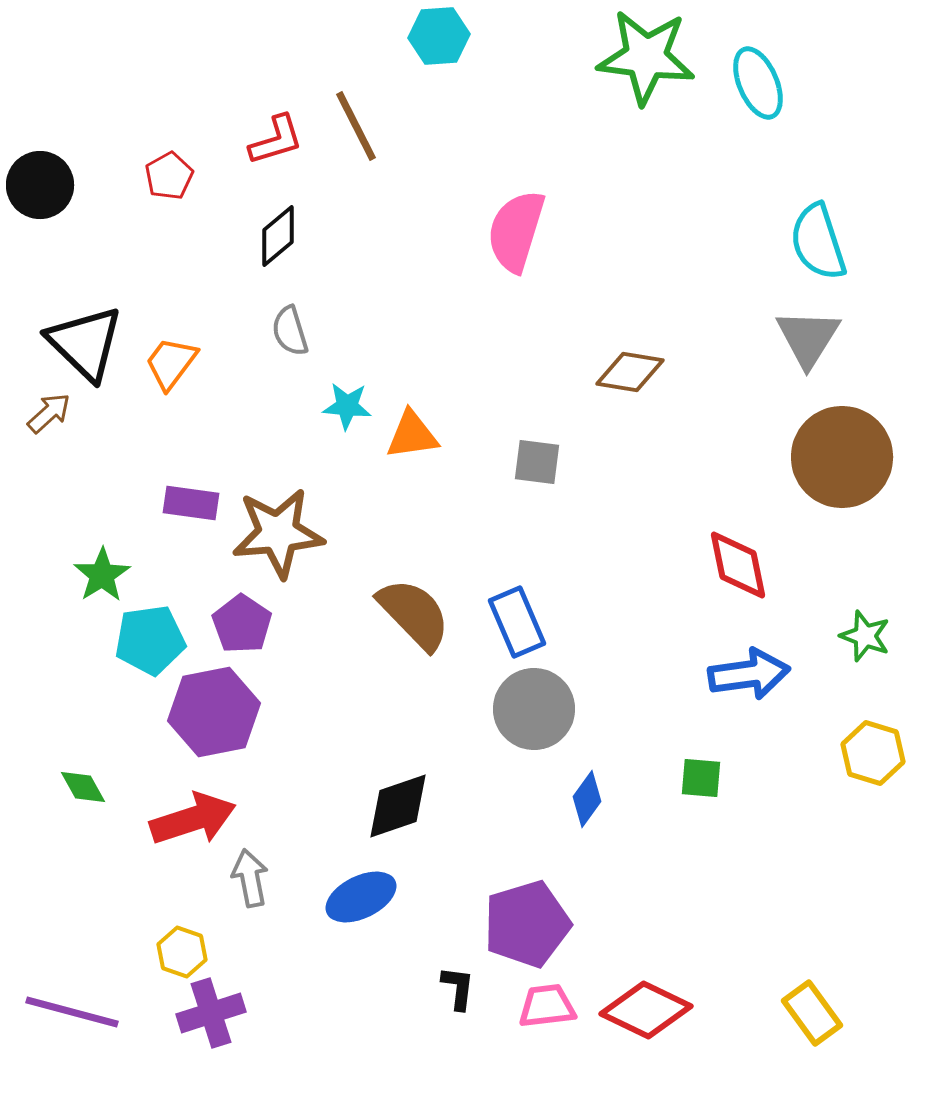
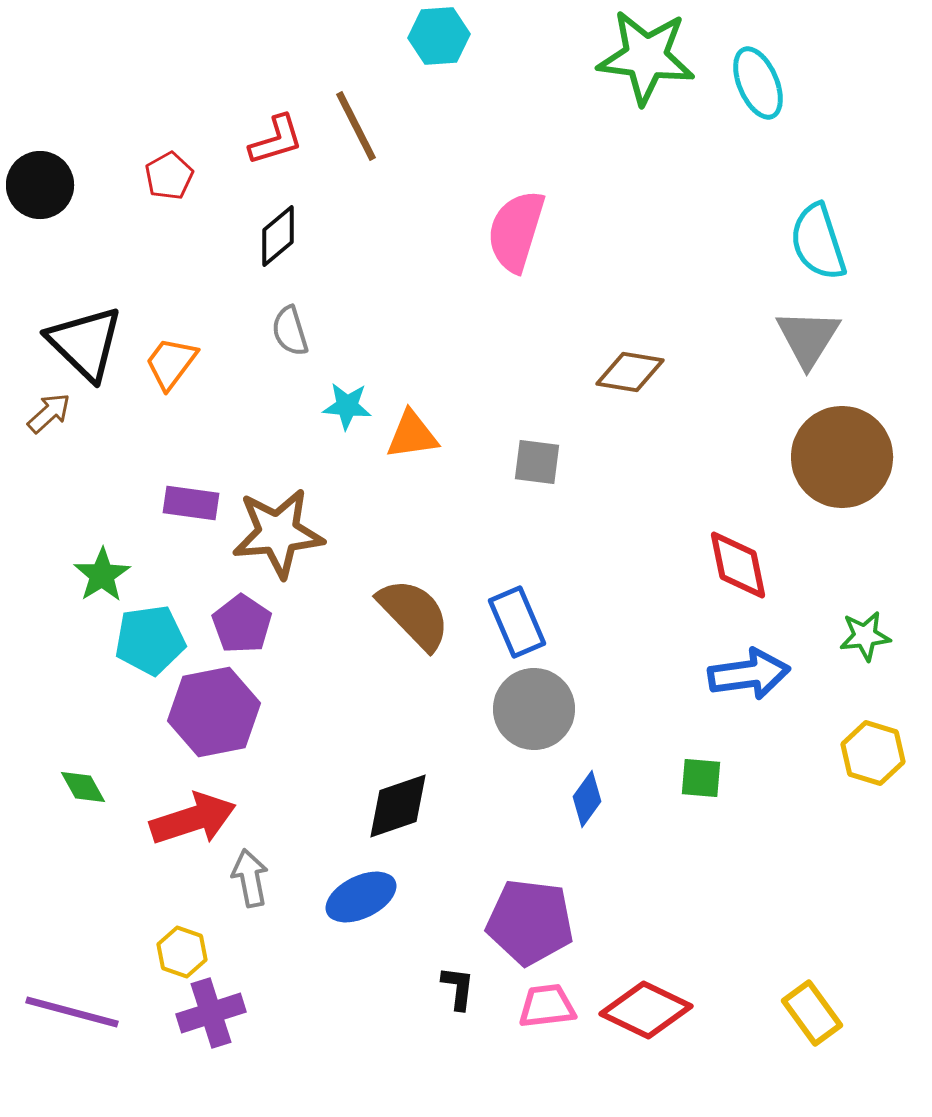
green star at (865, 636): rotated 27 degrees counterclockwise
purple pentagon at (527, 924): moved 3 px right, 2 px up; rotated 24 degrees clockwise
